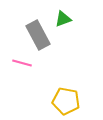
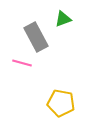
gray rectangle: moved 2 px left, 2 px down
yellow pentagon: moved 5 px left, 2 px down
